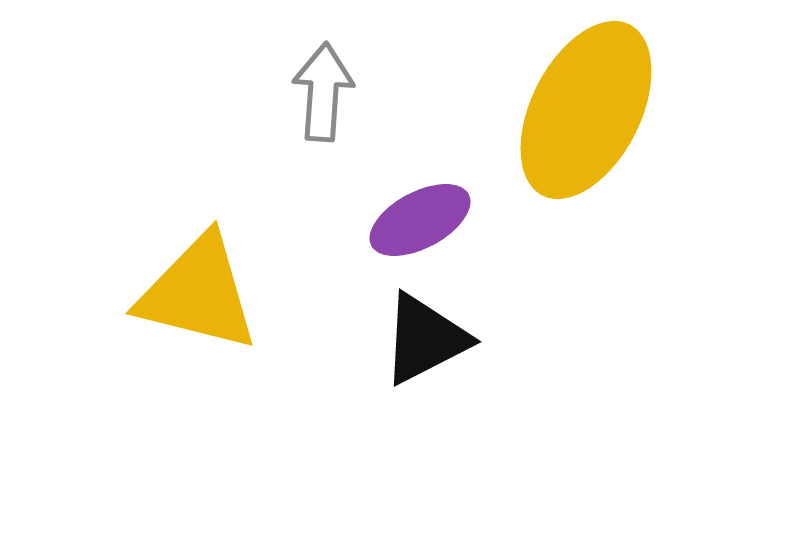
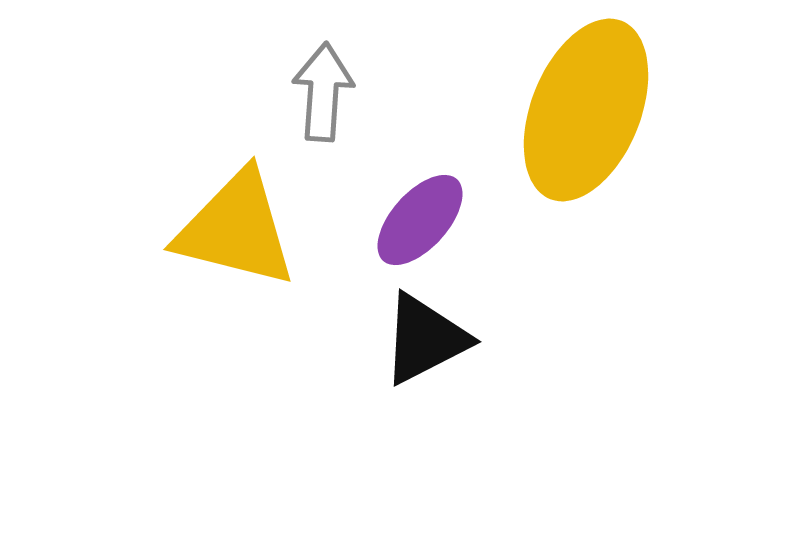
yellow ellipse: rotated 5 degrees counterclockwise
purple ellipse: rotated 20 degrees counterclockwise
yellow triangle: moved 38 px right, 64 px up
